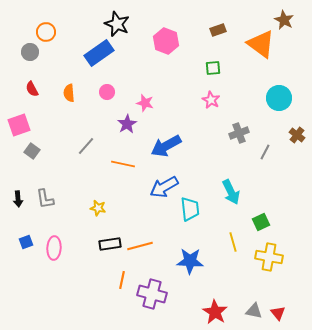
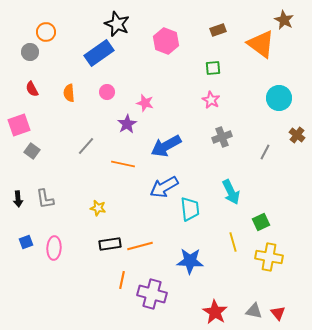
gray cross at (239, 133): moved 17 px left, 4 px down
